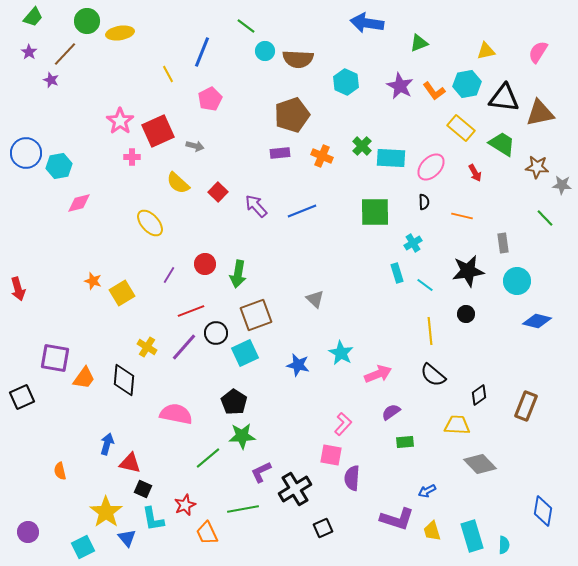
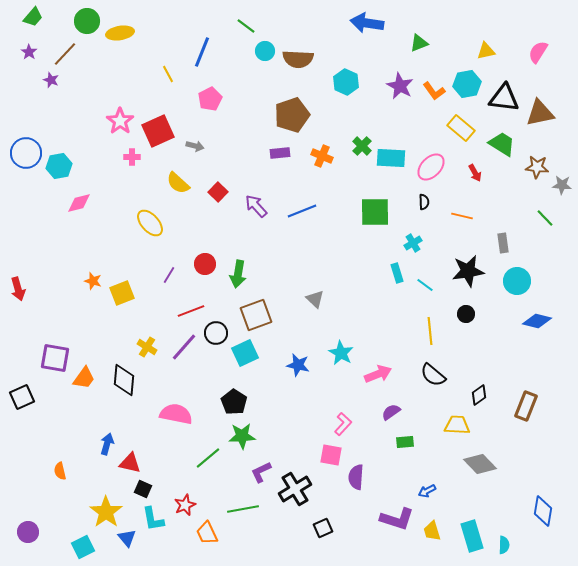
yellow square at (122, 293): rotated 10 degrees clockwise
purple semicircle at (352, 478): moved 4 px right, 1 px up
